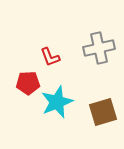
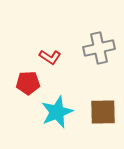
red L-shape: rotated 35 degrees counterclockwise
cyan star: moved 10 px down
brown square: rotated 16 degrees clockwise
